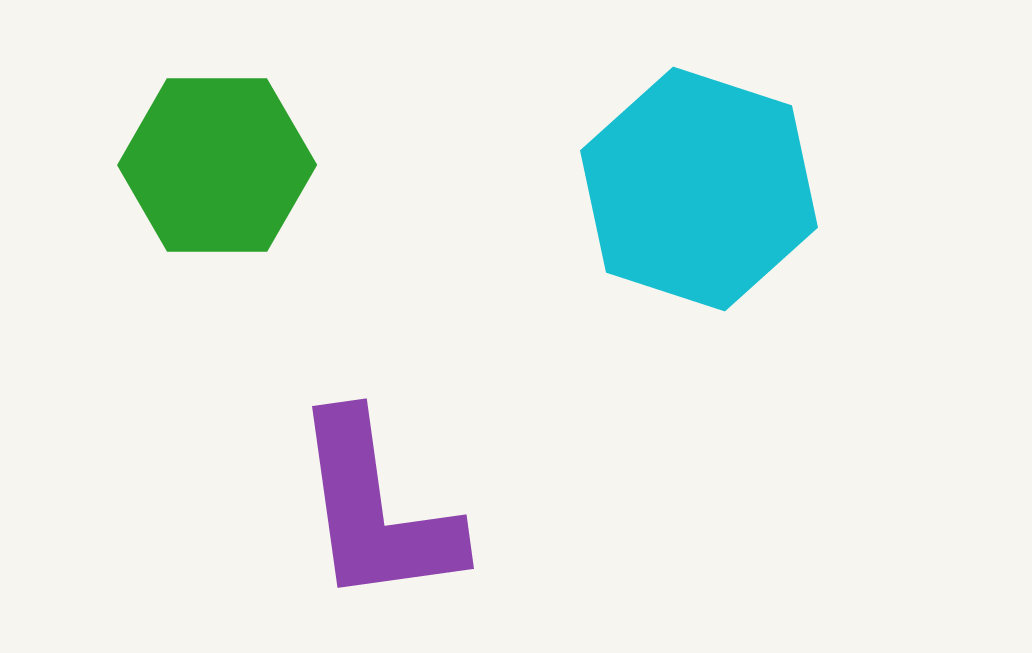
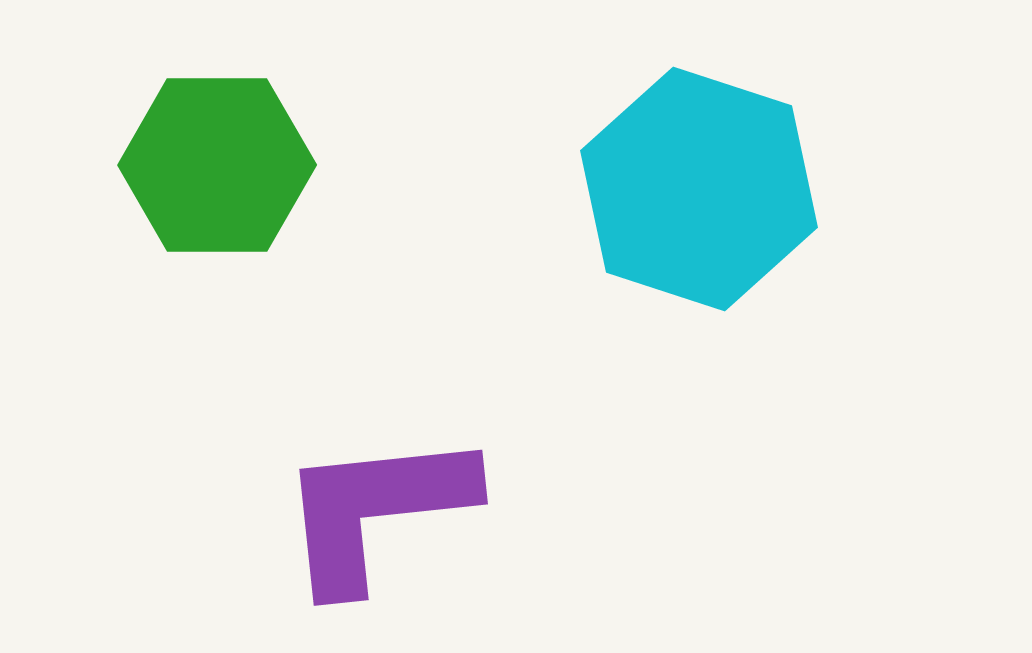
purple L-shape: rotated 92 degrees clockwise
